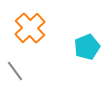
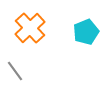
cyan pentagon: moved 1 px left, 15 px up
